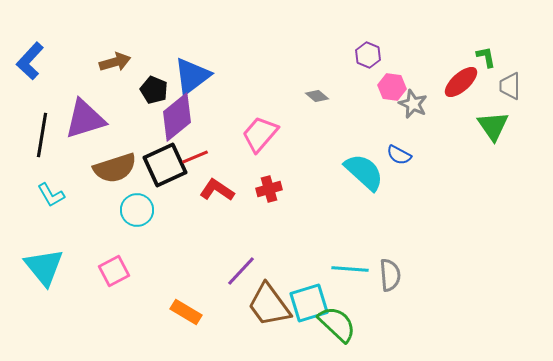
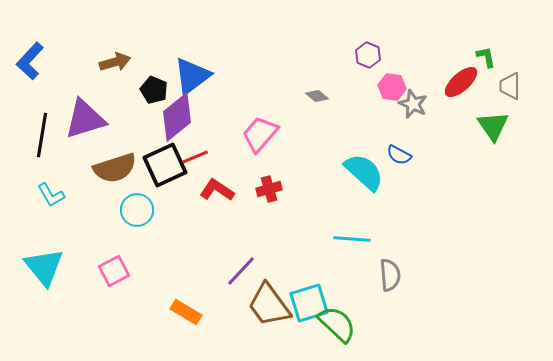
cyan line: moved 2 px right, 30 px up
